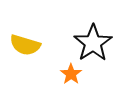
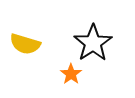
yellow semicircle: moved 1 px up
